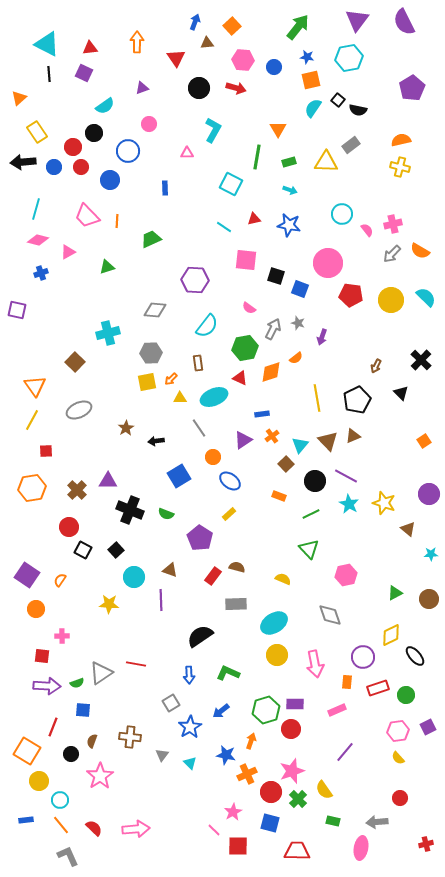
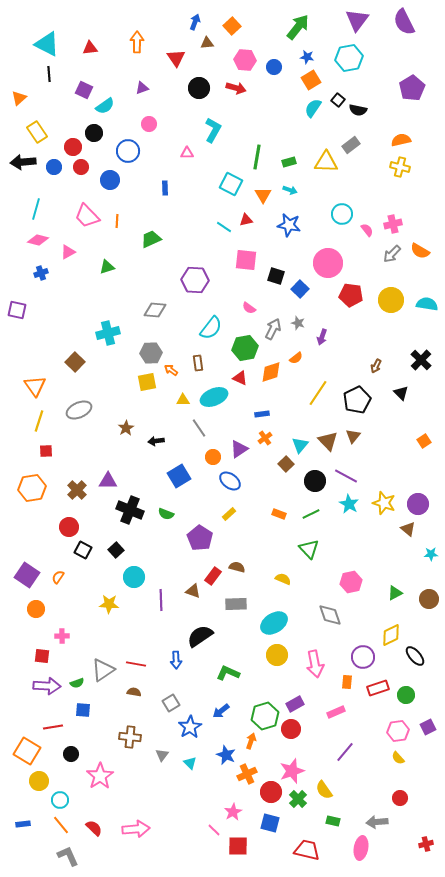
pink hexagon at (243, 60): moved 2 px right
purple square at (84, 73): moved 17 px down
orange square at (311, 80): rotated 18 degrees counterclockwise
orange triangle at (278, 129): moved 15 px left, 66 px down
red triangle at (254, 219): moved 8 px left, 1 px down
blue square at (300, 289): rotated 24 degrees clockwise
cyan semicircle at (426, 297): moved 1 px right, 7 px down; rotated 35 degrees counterclockwise
cyan semicircle at (207, 326): moved 4 px right, 2 px down
orange arrow at (171, 379): moved 9 px up; rotated 80 degrees clockwise
yellow triangle at (180, 398): moved 3 px right, 2 px down
yellow line at (317, 398): moved 1 px right, 5 px up; rotated 44 degrees clockwise
yellow line at (32, 420): moved 7 px right, 1 px down; rotated 10 degrees counterclockwise
orange cross at (272, 436): moved 7 px left, 2 px down
brown triangle at (353, 436): rotated 28 degrees counterclockwise
purple triangle at (243, 440): moved 4 px left, 9 px down
purple circle at (429, 494): moved 11 px left, 10 px down
orange rectangle at (279, 496): moved 18 px down
brown triangle at (170, 570): moved 23 px right, 21 px down
pink hexagon at (346, 575): moved 5 px right, 7 px down
orange semicircle at (60, 580): moved 2 px left, 3 px up
gray triangle at (101, 673): moved 2 px right, 3 px up
blue arrow at (189, 675): moved 13 px left, 15 px up
purple rectangle at (295, 704): rotated 30 degrees counterclockwise
green hexagon at (266, 710): moved 1 px left, 6 px down
pink rectangle at (337, 710): moved 1 px left, 2 px down
red line at (53, 727): rotated 60 degrees clockwise
brown semicircle at (92, 741): moved 42 px right, 49 px up; rotated 80 degrees clockwise
blue star at (226, 755): rotated 12 degrees clockwise
blue rectangle at (26, 820): moved 3 px left, 4 px down
red trapezoid at (297, 851): moved 10 px right, 1 px up; rotated 12 degrees clockwise
